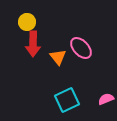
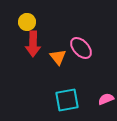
cyan square: rotated 15 degrees clockwise
